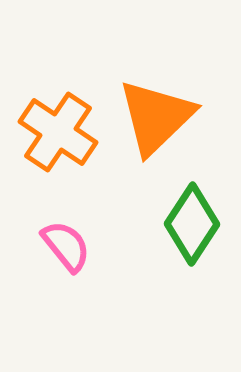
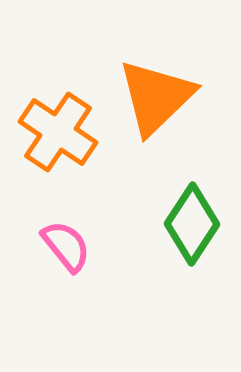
orange triangle: moved 20 px up
